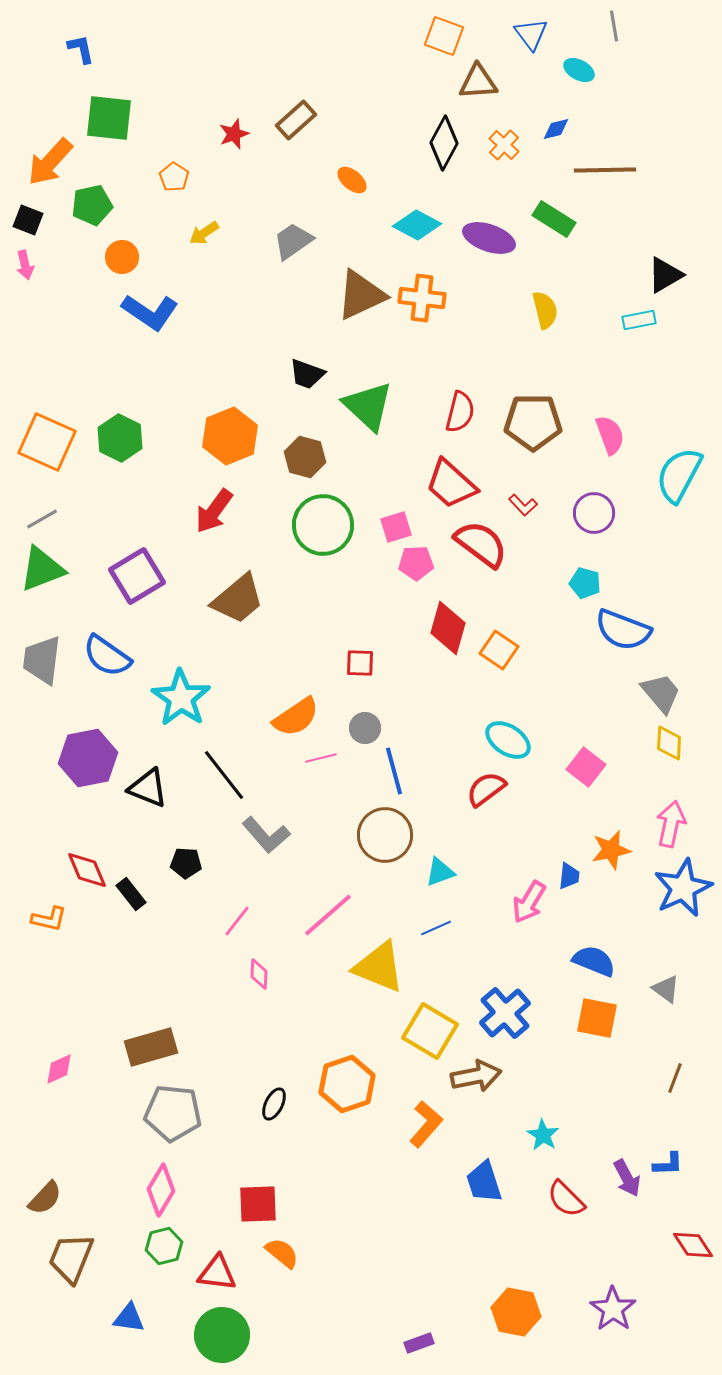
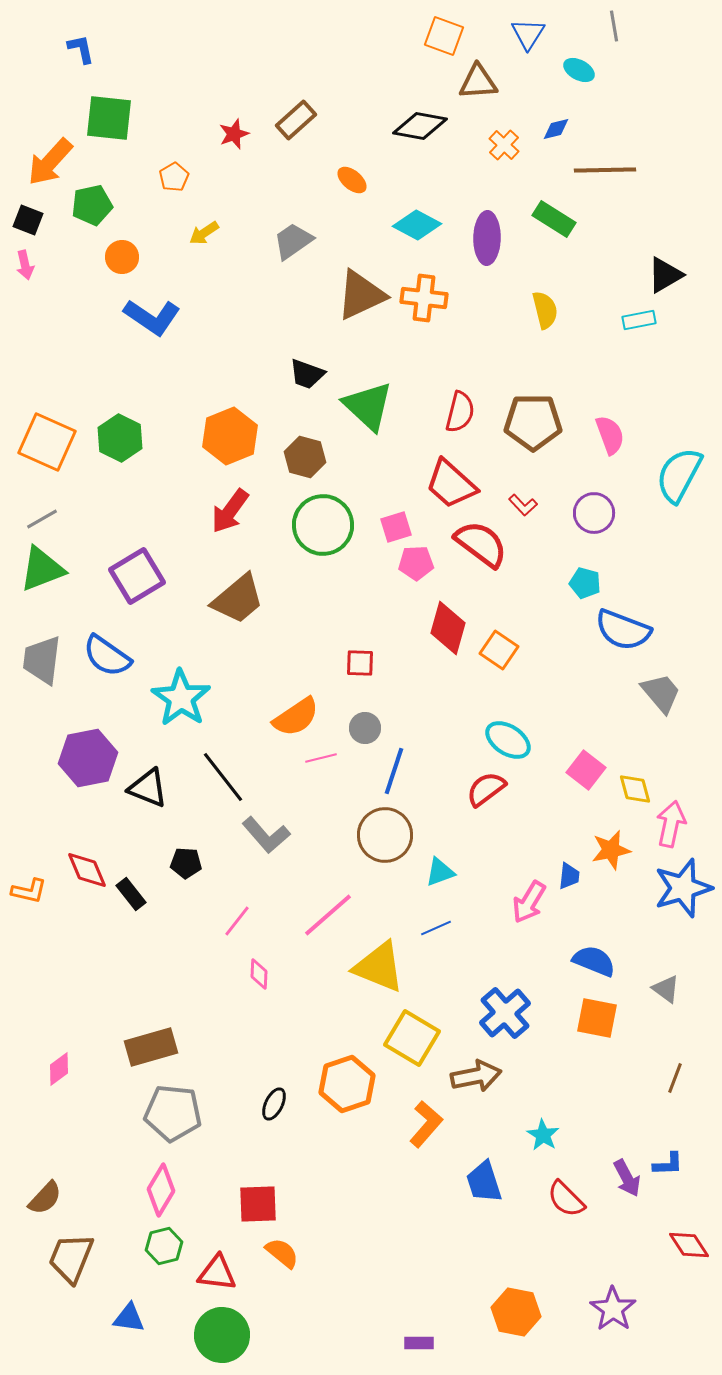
blue triangle at (531, 34): moved 3 px left; rotated 9 degrees clockwise
black diamond at (444, 143): moved 24 px left, 17 px up; rotated 72 degrees clockwise
orange pentagon at (174, 177): rotated 8 degrees clockwise
purple ellipse at (489, 238): moved 2 px left; rotated 72 degrees clockwise
orange cross at (422, 298): moved 2 px right
blue L-shape at (150, 312): moved 2 px right, 5 px down
red arrow at (214, 511): moved 16 px right
yellow diamond at (669, 743): moved 34 px left, 46 px down; rotated 18 degrees counterclockwise
pink square at (586, 767): moved 3 px down
blue line at (394, 771): rotated 33 degrees clockwise
black line at (224, 775): moved 1 px left, 2 px down
blue star at (683, 888): rotated 8 degrees clockwise
orange L-shape at (49, 919): moved 20 px left, 28 px up
yellow square at (430, 1031): moved 18 px left, 7 px down
pink diamond at (59, 1069): rotated 12 degrees counterclockwise
red diamond at (693, 1245): moved 4 px left
purple rectangle at (419, 1343): rotated 20 degrees clockwise
